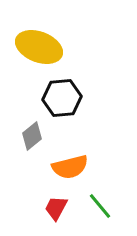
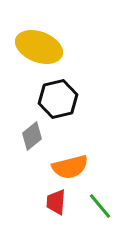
black hexagon: moved 4 px left, 1 px down; rotated 9 degrees counterclockwise
red trapezoid: moved 6 px up; rotated 24 degrees counterclockwise
